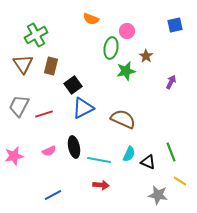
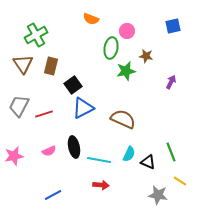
blue square: moved 2 px left, 1 px down
brown star: rotated 24 degrees counterclockwise
